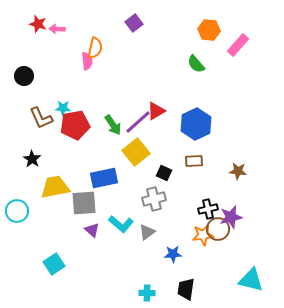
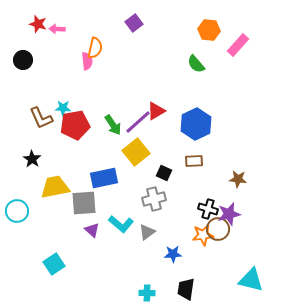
black circle: moved 1 px left, 16 px up
brown star: moved 8 px down
black cross: rotated 30 degrees clockwise
purple star: moved 2 px left, 3 px up
